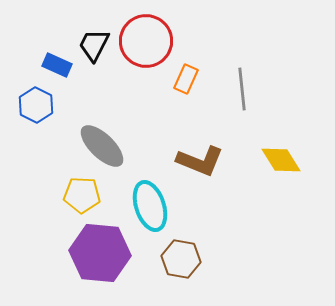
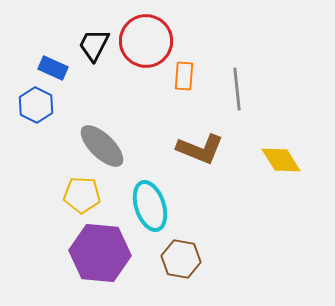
blue rectangle: moved 4 px left, 3 px down
orange rectangle: moved 2 px left, 3 px up; rotated 20 degrees counterclockwise
gray line: moved 5 px left
brown L-shape: moved 12 px up
